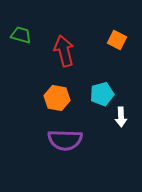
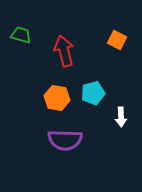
cyan pentagon: moved 9 px left, 1 px up
